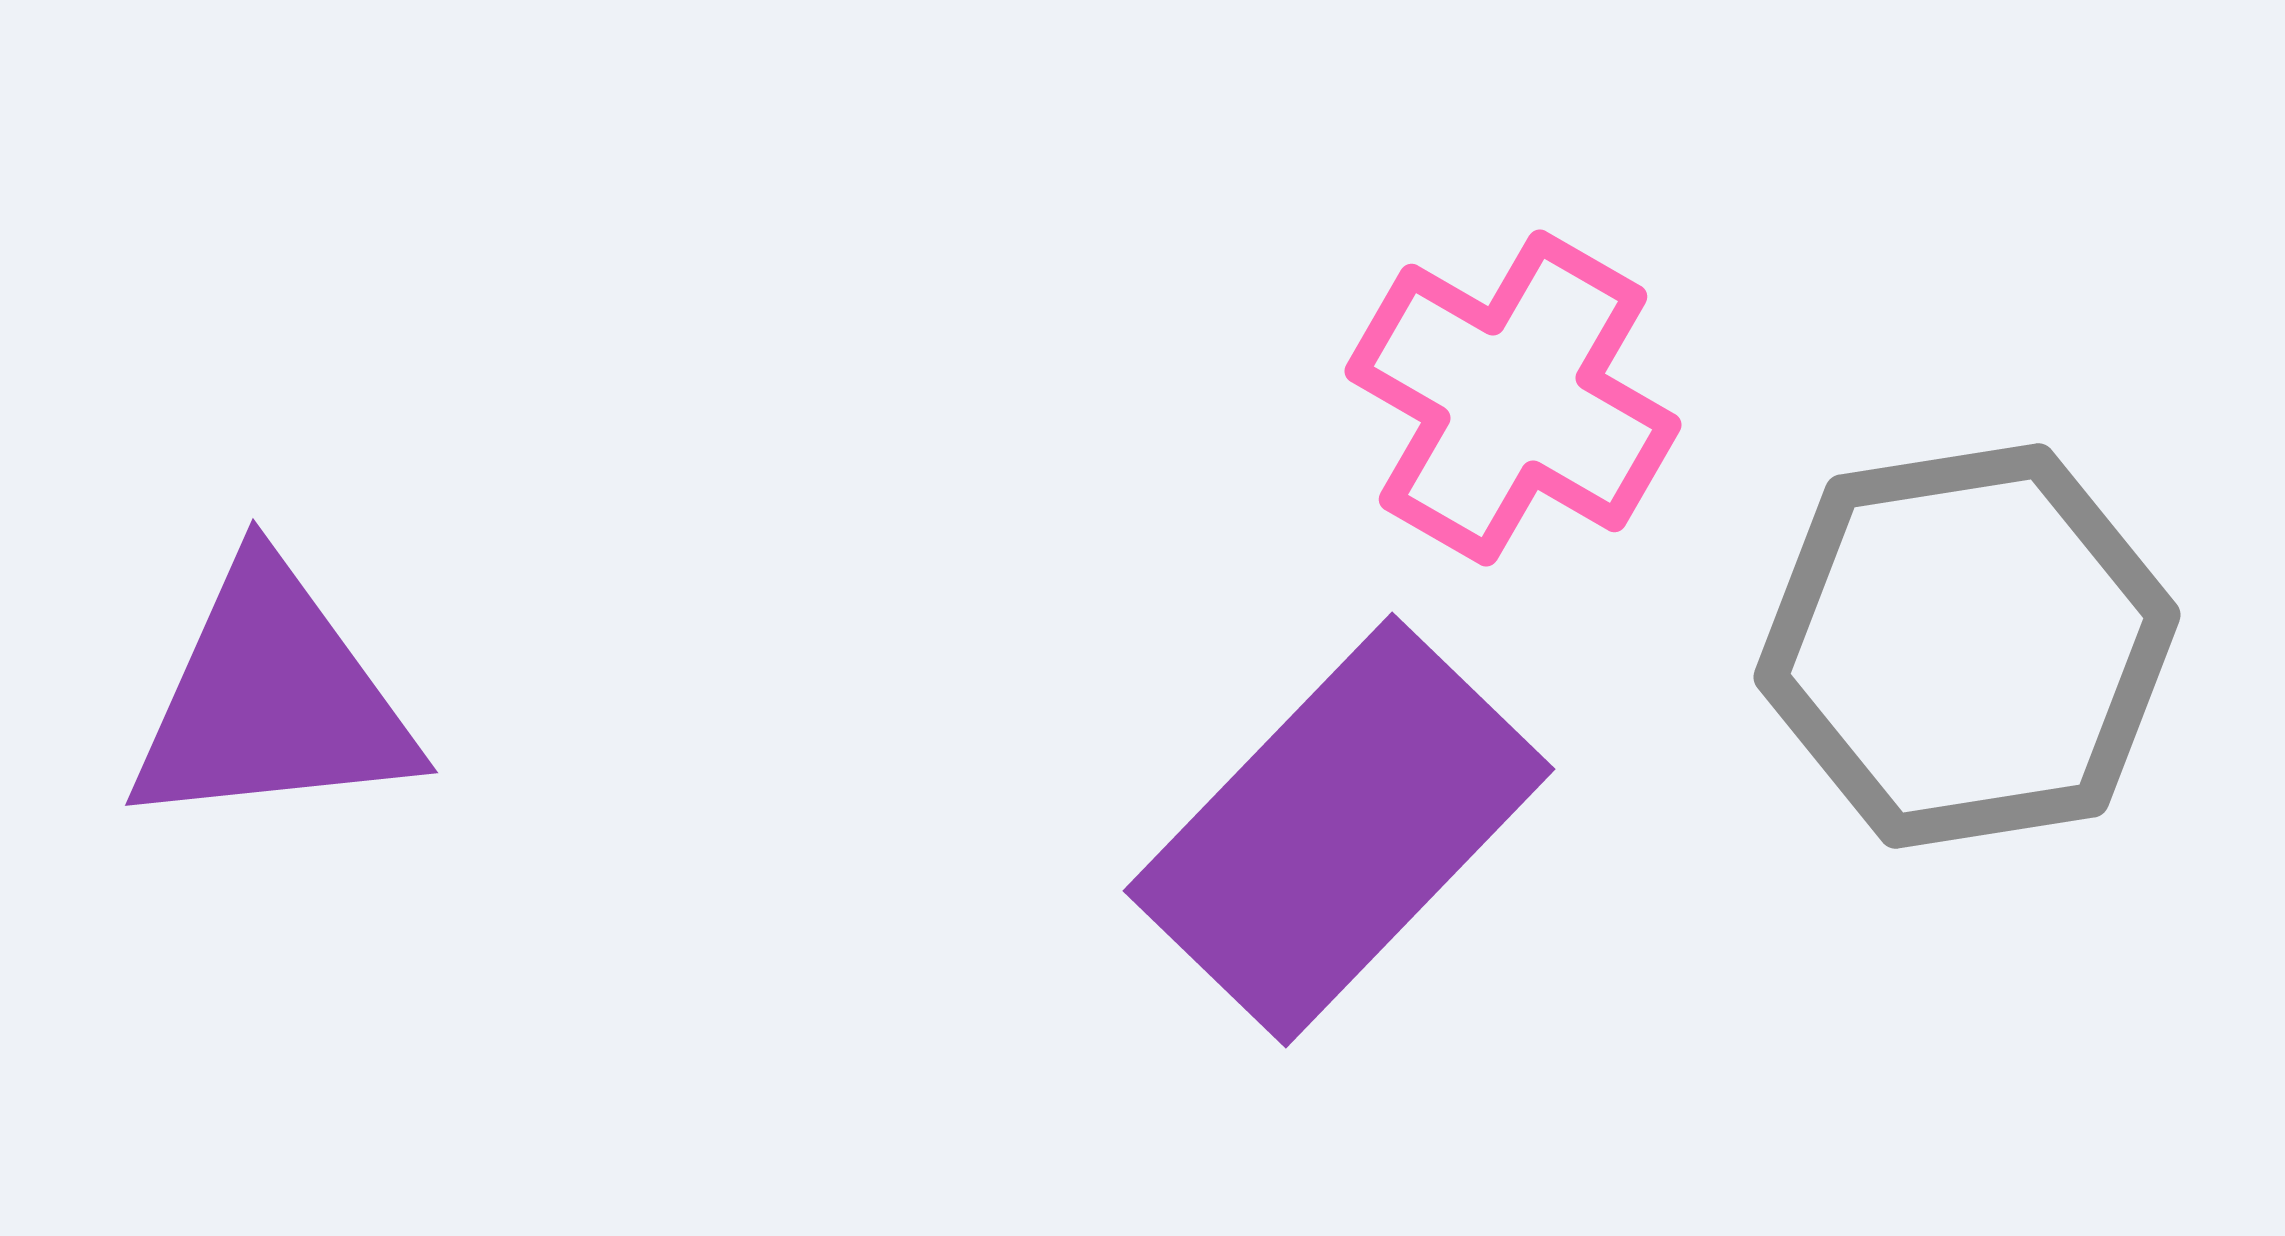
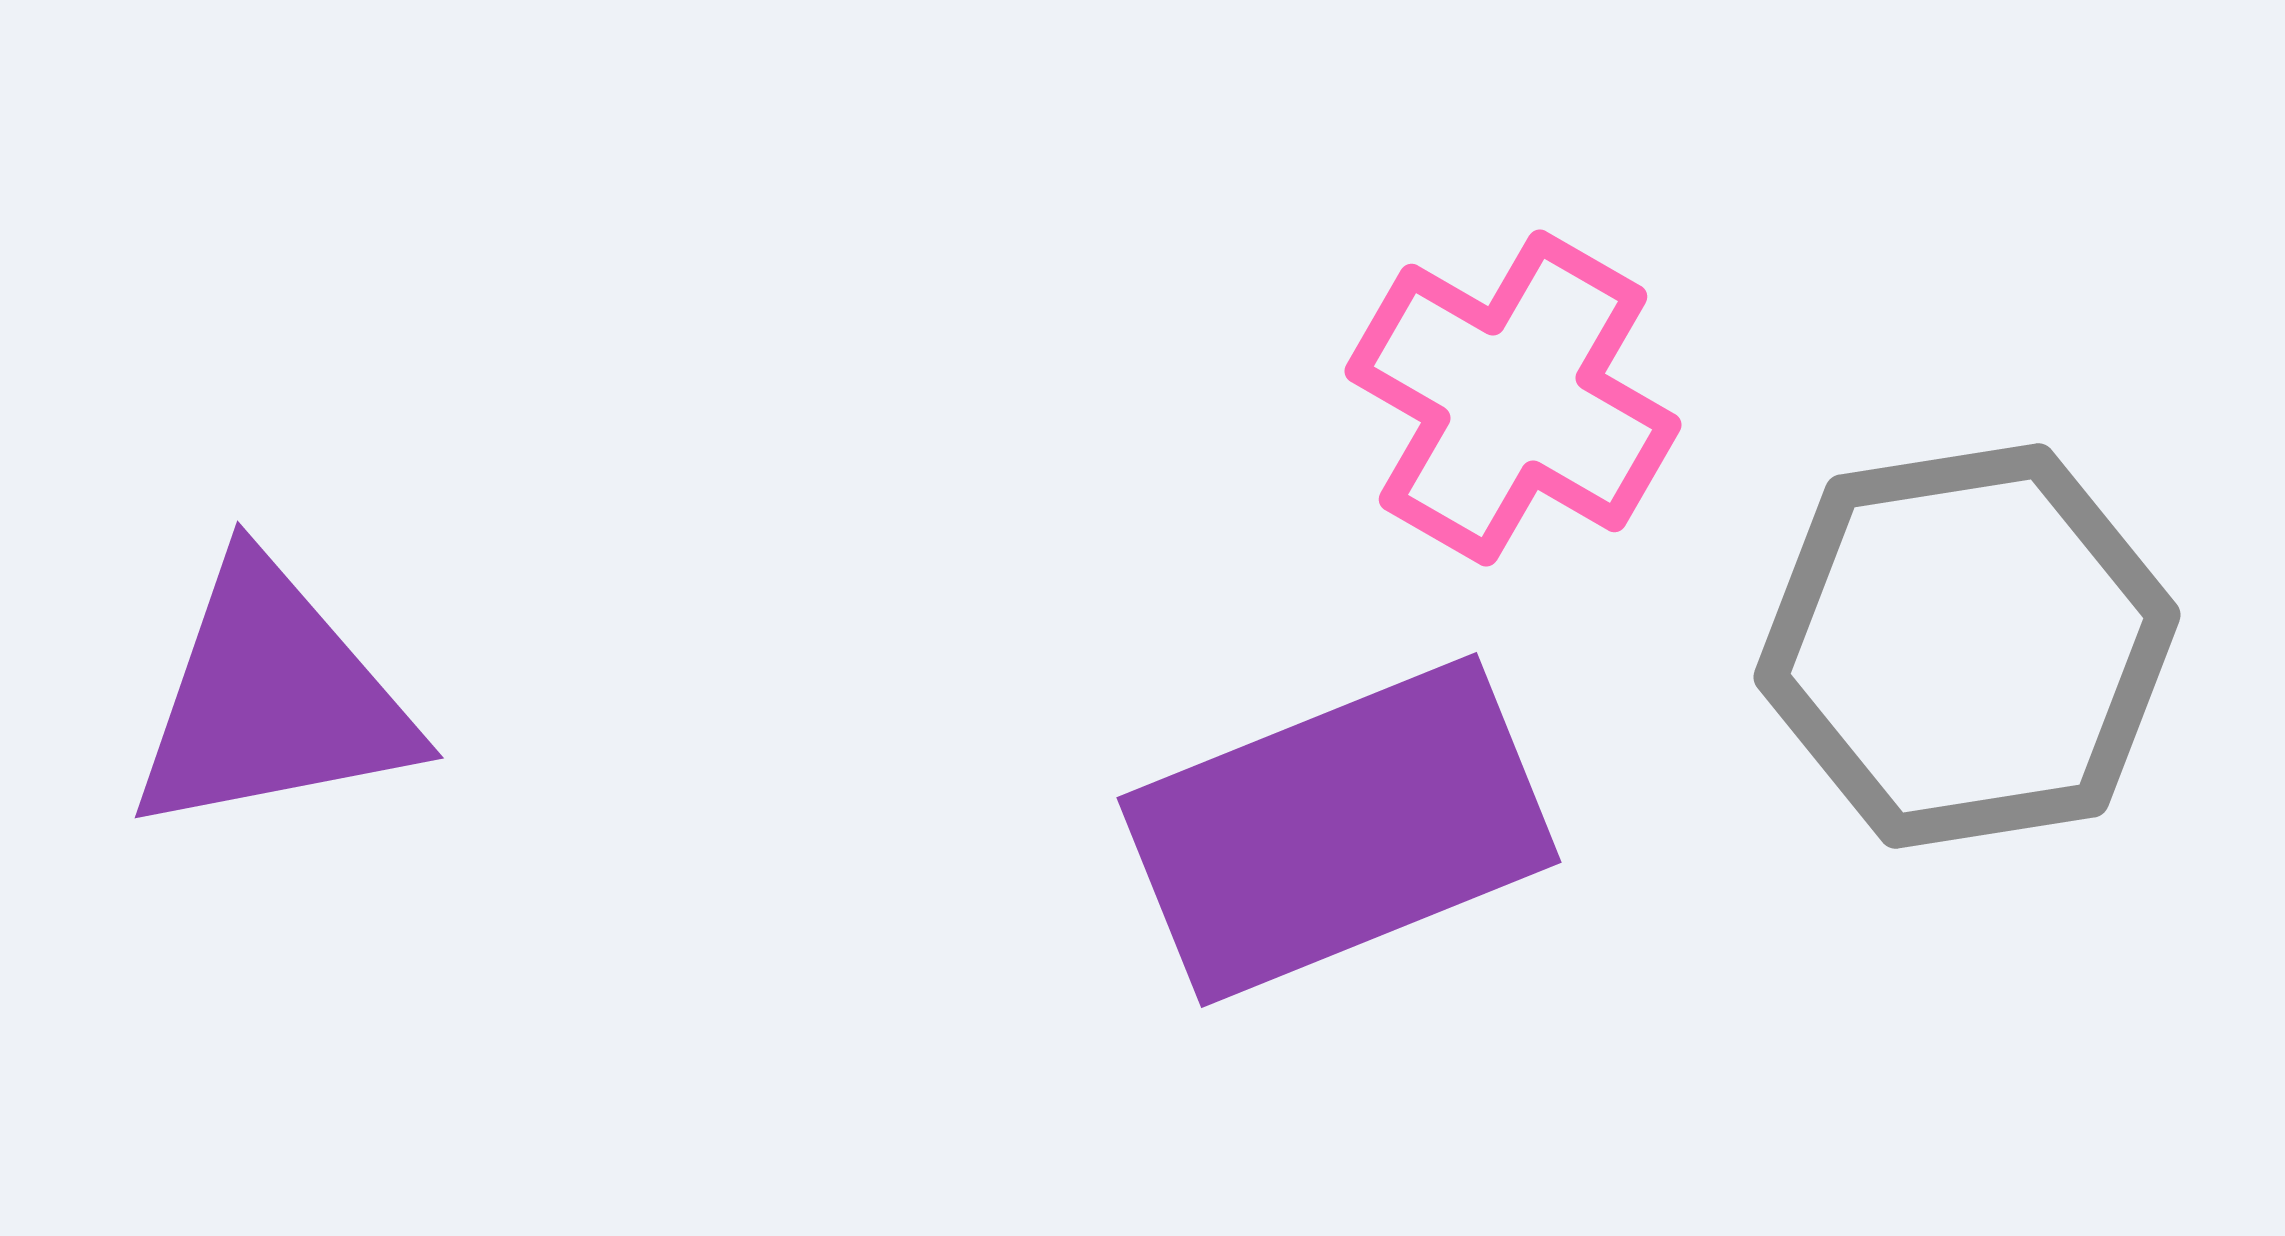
purple triangle: rotated 5 degrees counterclockwise
purple rectangle: rotated 24 degrees clockwise
